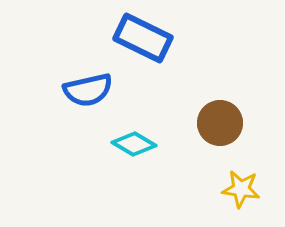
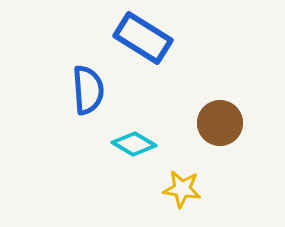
blue rectangle: rotated 6 degrees clockwise
blue semicircle: rotated 81 degrees counterclockwise
yellow star: moved 59 px left
